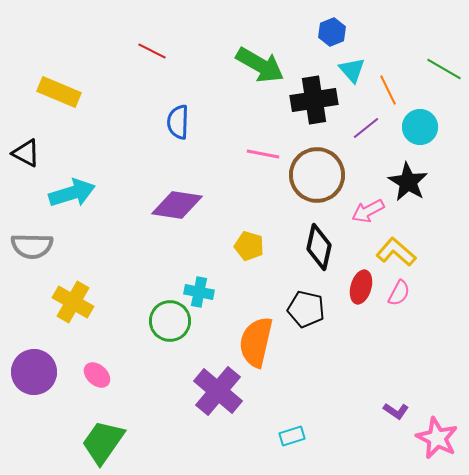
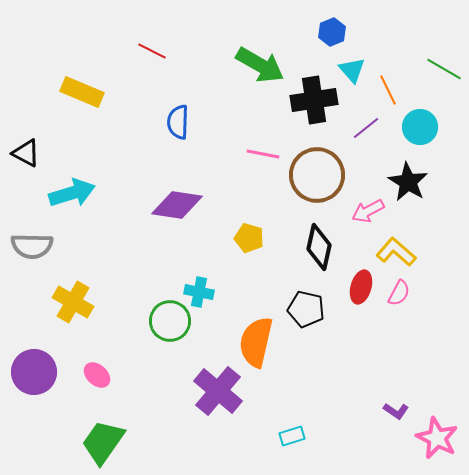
yellow rectangle: moved 23 px right
yellow pentagon: moved 8 px up
